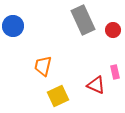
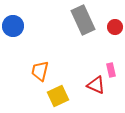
red circle: moved 2 px right, 3 px up
orange trapezoid: moved 3 px left, 5 px down
pink rectangle: moved 4 px left, 2 px up
